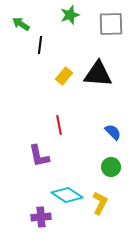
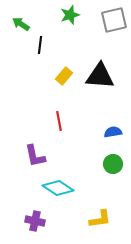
gray square: moved 3 px right, 4 px up; rotated 12 degrees counterclockwise
black triangle: moved 2 px right, 2 px down
red line: moved 4 px up
blue semicircle: rotated 54 degrees counterclockwise
purple L-shape: moved 4 px left
green circle: moved 2 px right, 3 px up
cyan diamond: moved 9 px left, 7 px up
yellow L-shape: moved 16 px down; rotated 55 degrees clockwise
purple cross: moved 6 px left, 4 px down; rotated 18 degrees clockwise
